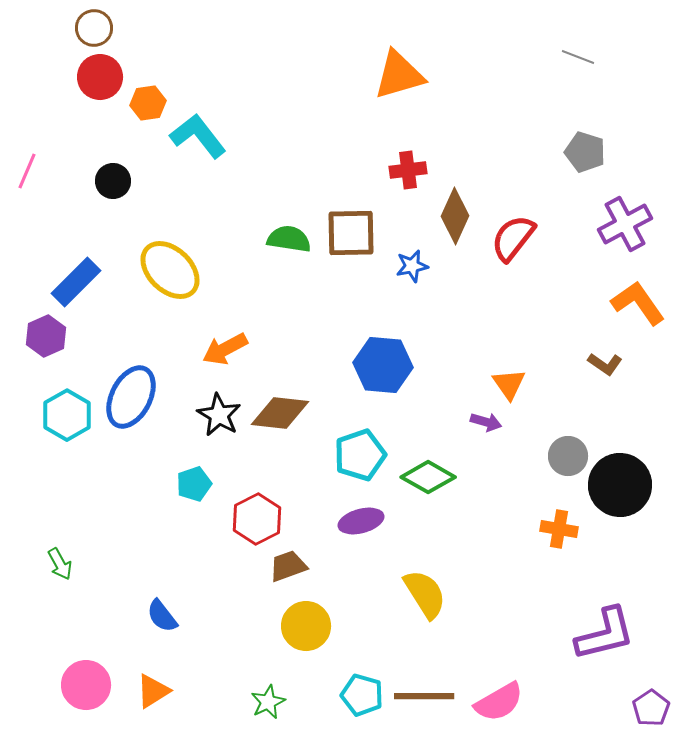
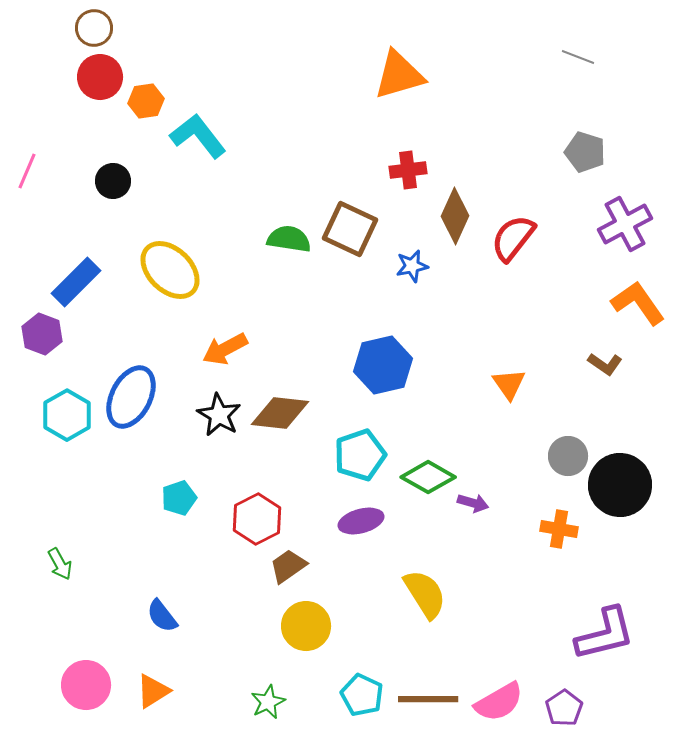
orange hexagon at (148, 103): moved 2 px left, 2 px up
brown square at (351, 233): moved 1 px left, 4 px up; rotated 26 degrees clockwise
purple hexagon at (46, 336): moved 4 px left, 2 px up; rotated 15 degrees counterclockwise
blue hexagon at (383, 365): rotated 18 degrees counterclockwise
purple arrow at (486, 422): moved 13 px left, 81 px down
cyan pentagon at (194, 484): moved 15 px left, 14 px down
brown trapezoid at (288, 566): rotated 15 degrees counterclockwise
cyan pentagon at (362, 695): rotated 9 degrees clockwise
brown line at (424, 696): moved 4 px right, 3 px down
purple pentagon at (651, 708): moved 87 px left
